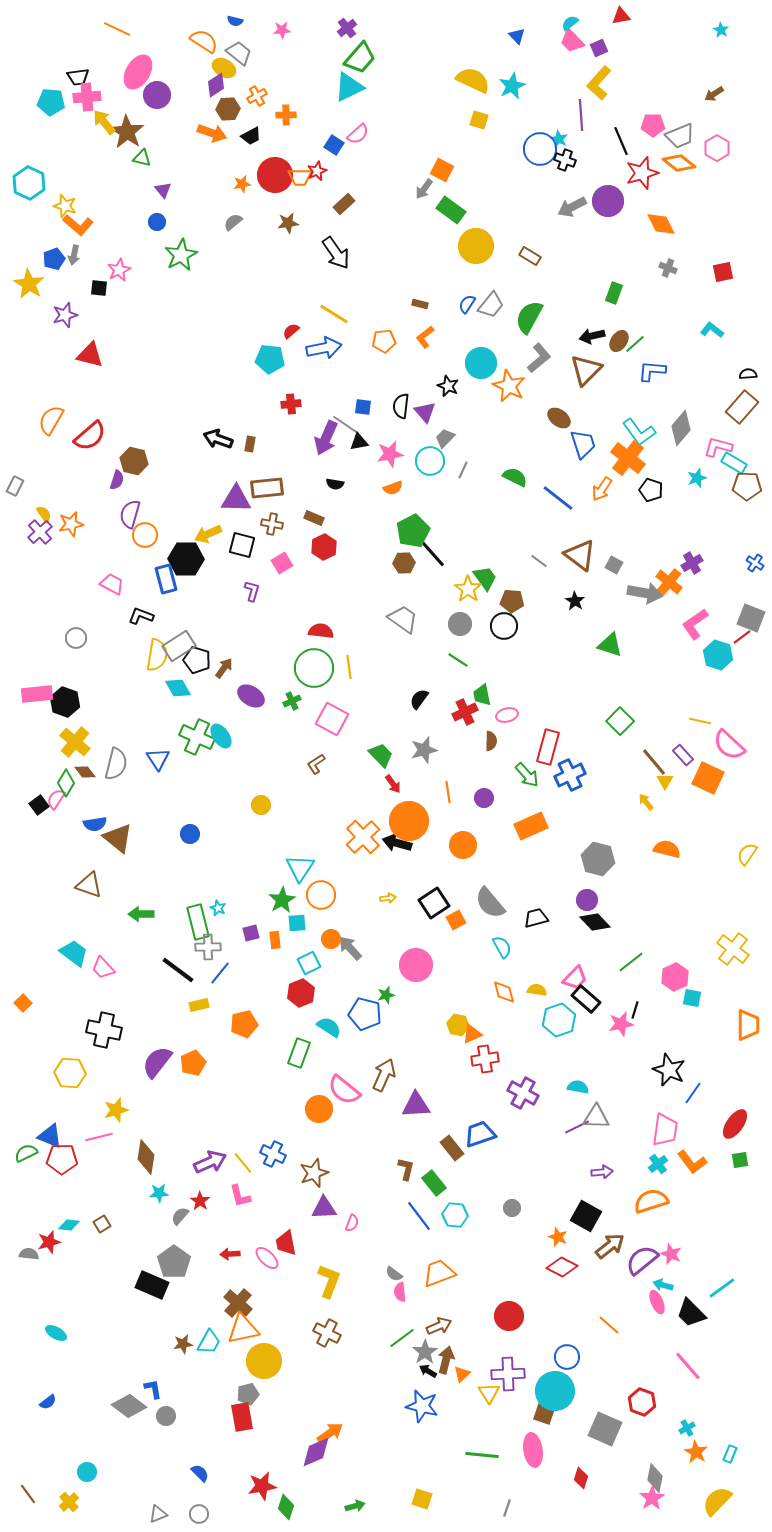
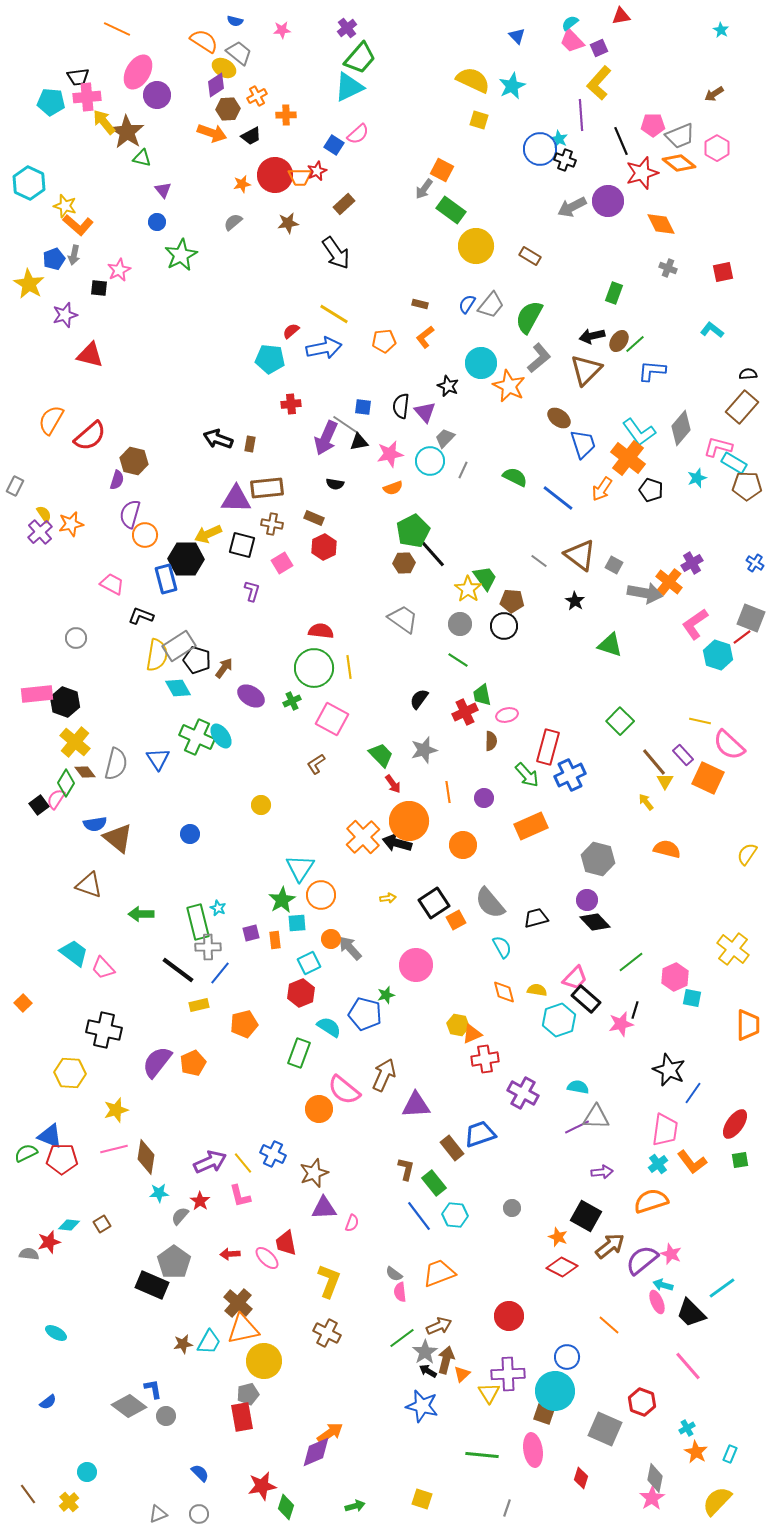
pink line at (99, 1137): moved 15 px right, 12 px down
